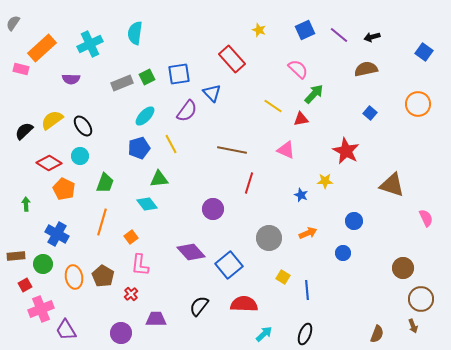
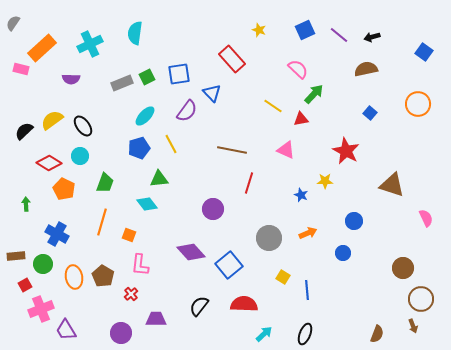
orange square at (131, 237): moved 2 px left, 2 px up; rotated 32 degrees counterclockwise
